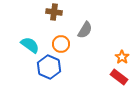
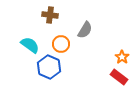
brown cross: moved 4 px left, 3 px down
